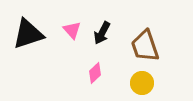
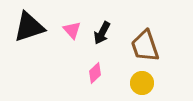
black triangle: moved 1 px right, 7 px up
